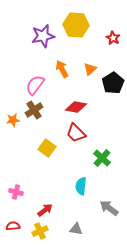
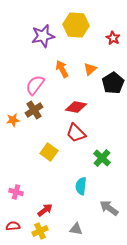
yellow square: moved 2 px right, 4 px down
